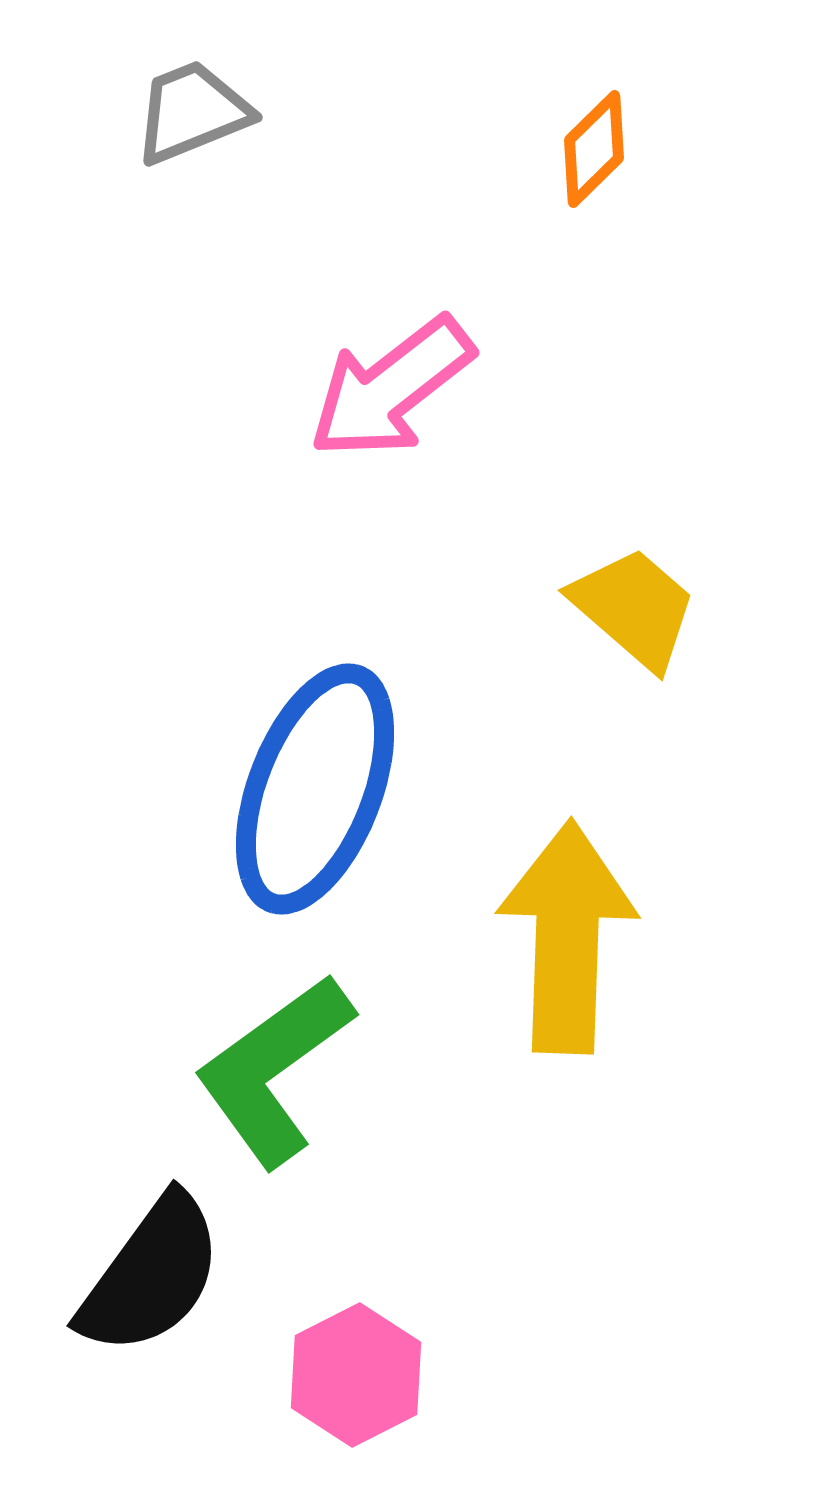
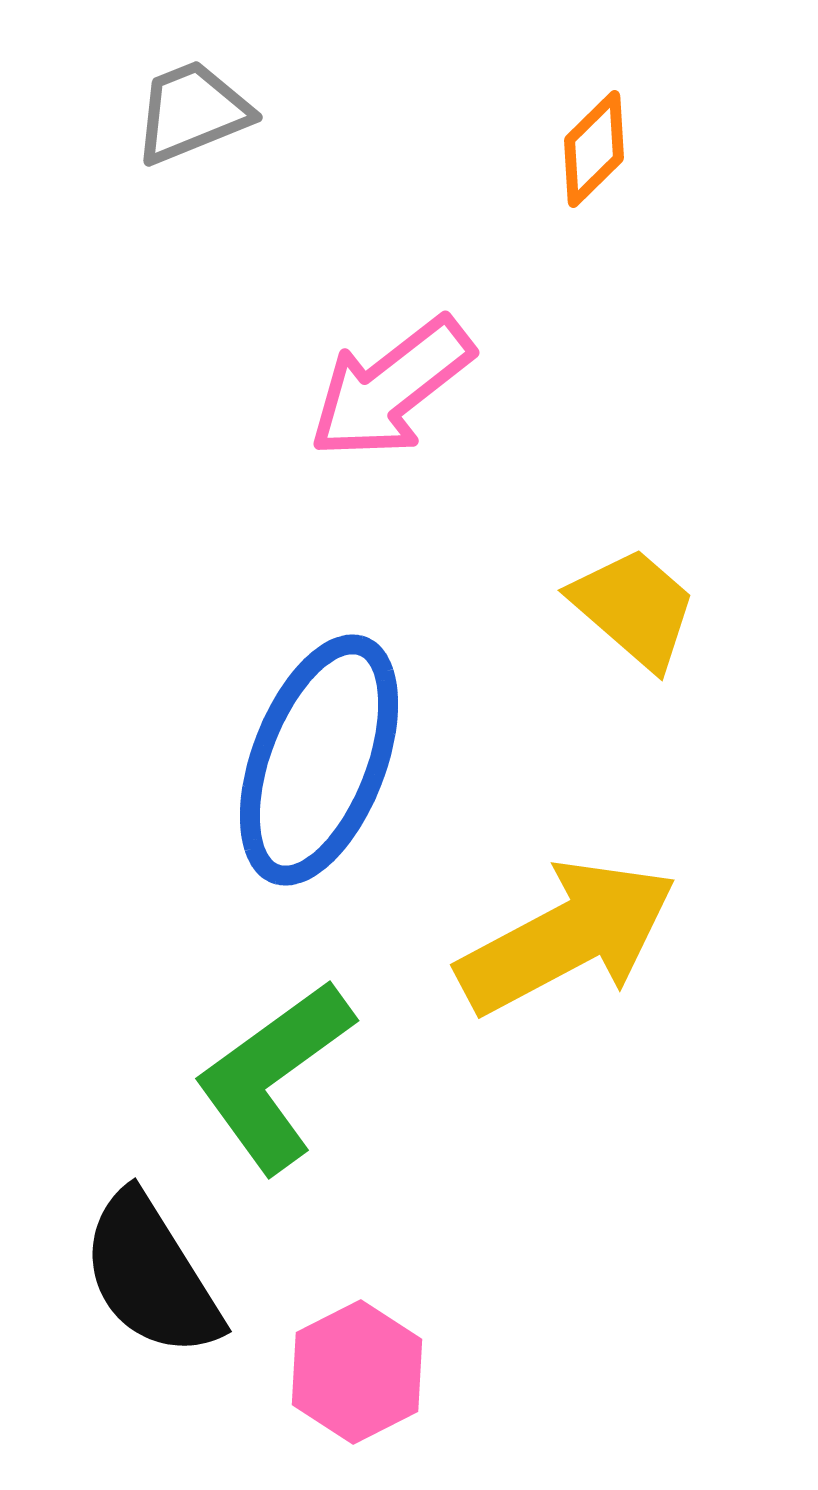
blue ellipse: moved 4 px right, 29 px up
yellow arrow: rotated 60 degrees clockwise
green L-shape: moved 6 px down
black semicircle: rotated 112 degrees clockwise
pink hexagon: moved 1 px right, 3 px up
